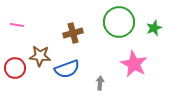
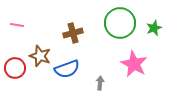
green circle: moved 1 px right, 1 px down
brown star: rotated 15 degrees clockwise
